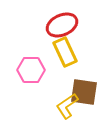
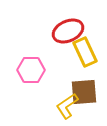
red ellipse: moved 6 px right, 6 px down
yellow rectangle: moved 20 px right
brown square: rotated 12 degrees counterclockwise
